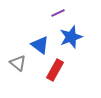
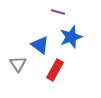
purple line: moved 1 px up; rotated 40 degrees clockwise
gray triangle: moved 1 px down; rotated 18 degrees clockwise
